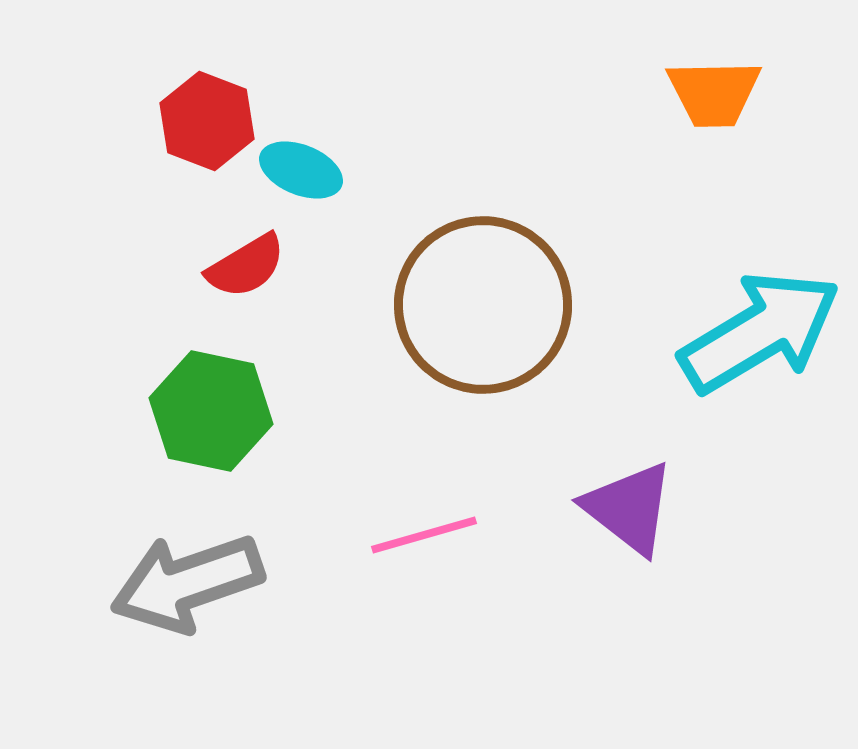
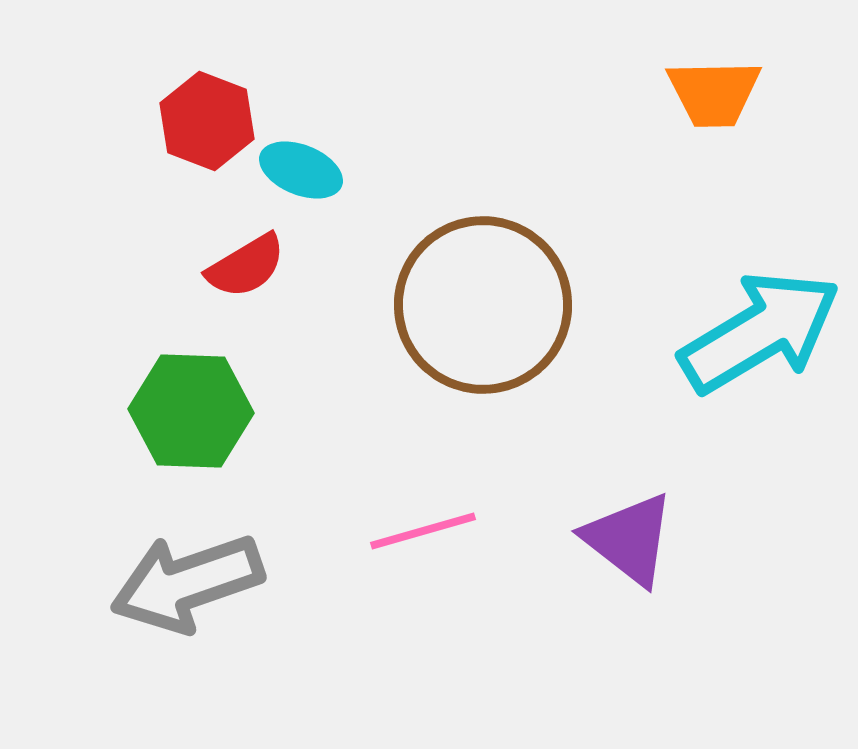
green hexagon: moved 20 px left; rotated 10 degrees counterclockwise
purple triangle: moved 31 px down
pink line: moved 1 px left, 4 px up
